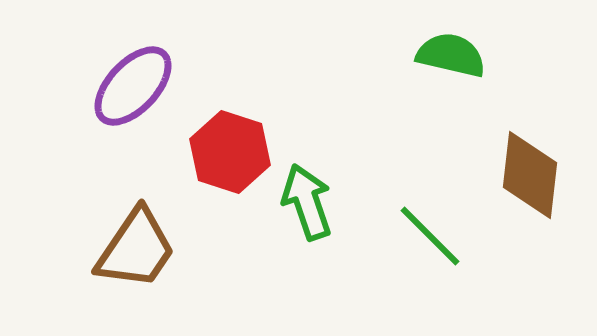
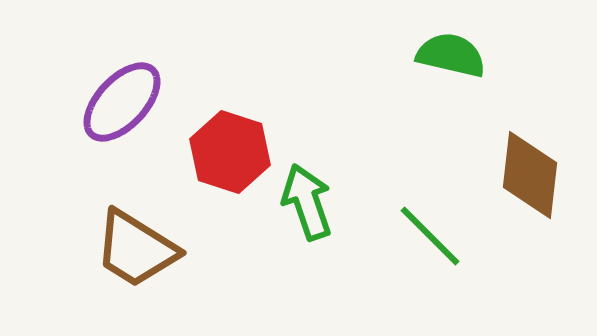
purple ellipse: moved 11 px left, 16 px down
brown trapezoid: rotated 88 degrees clockwise
